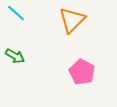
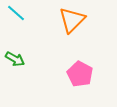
green arrow: moved 3 px down
pink pentagon: moved 2 px left, 2 px down
